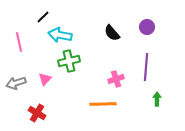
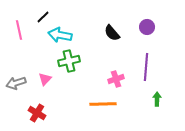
pink line: moved 12 px up
